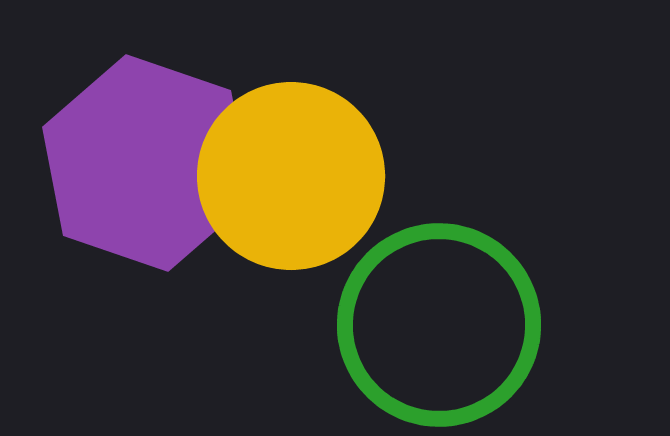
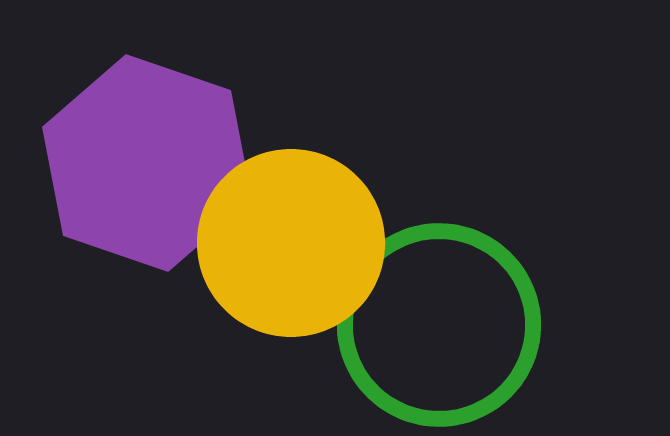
yellow circle: moved 67 px down
